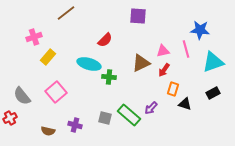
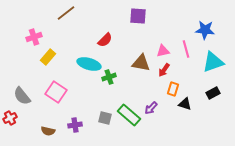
blue star: moved 5 px right
brown triangle: rotated 36 degrees clockwise
green cross: rotated 24 degrees counterclockwise
pink square: rotated 15 degrees counterclockwise
purple cross: rotated 24 degrees counterclockwise
